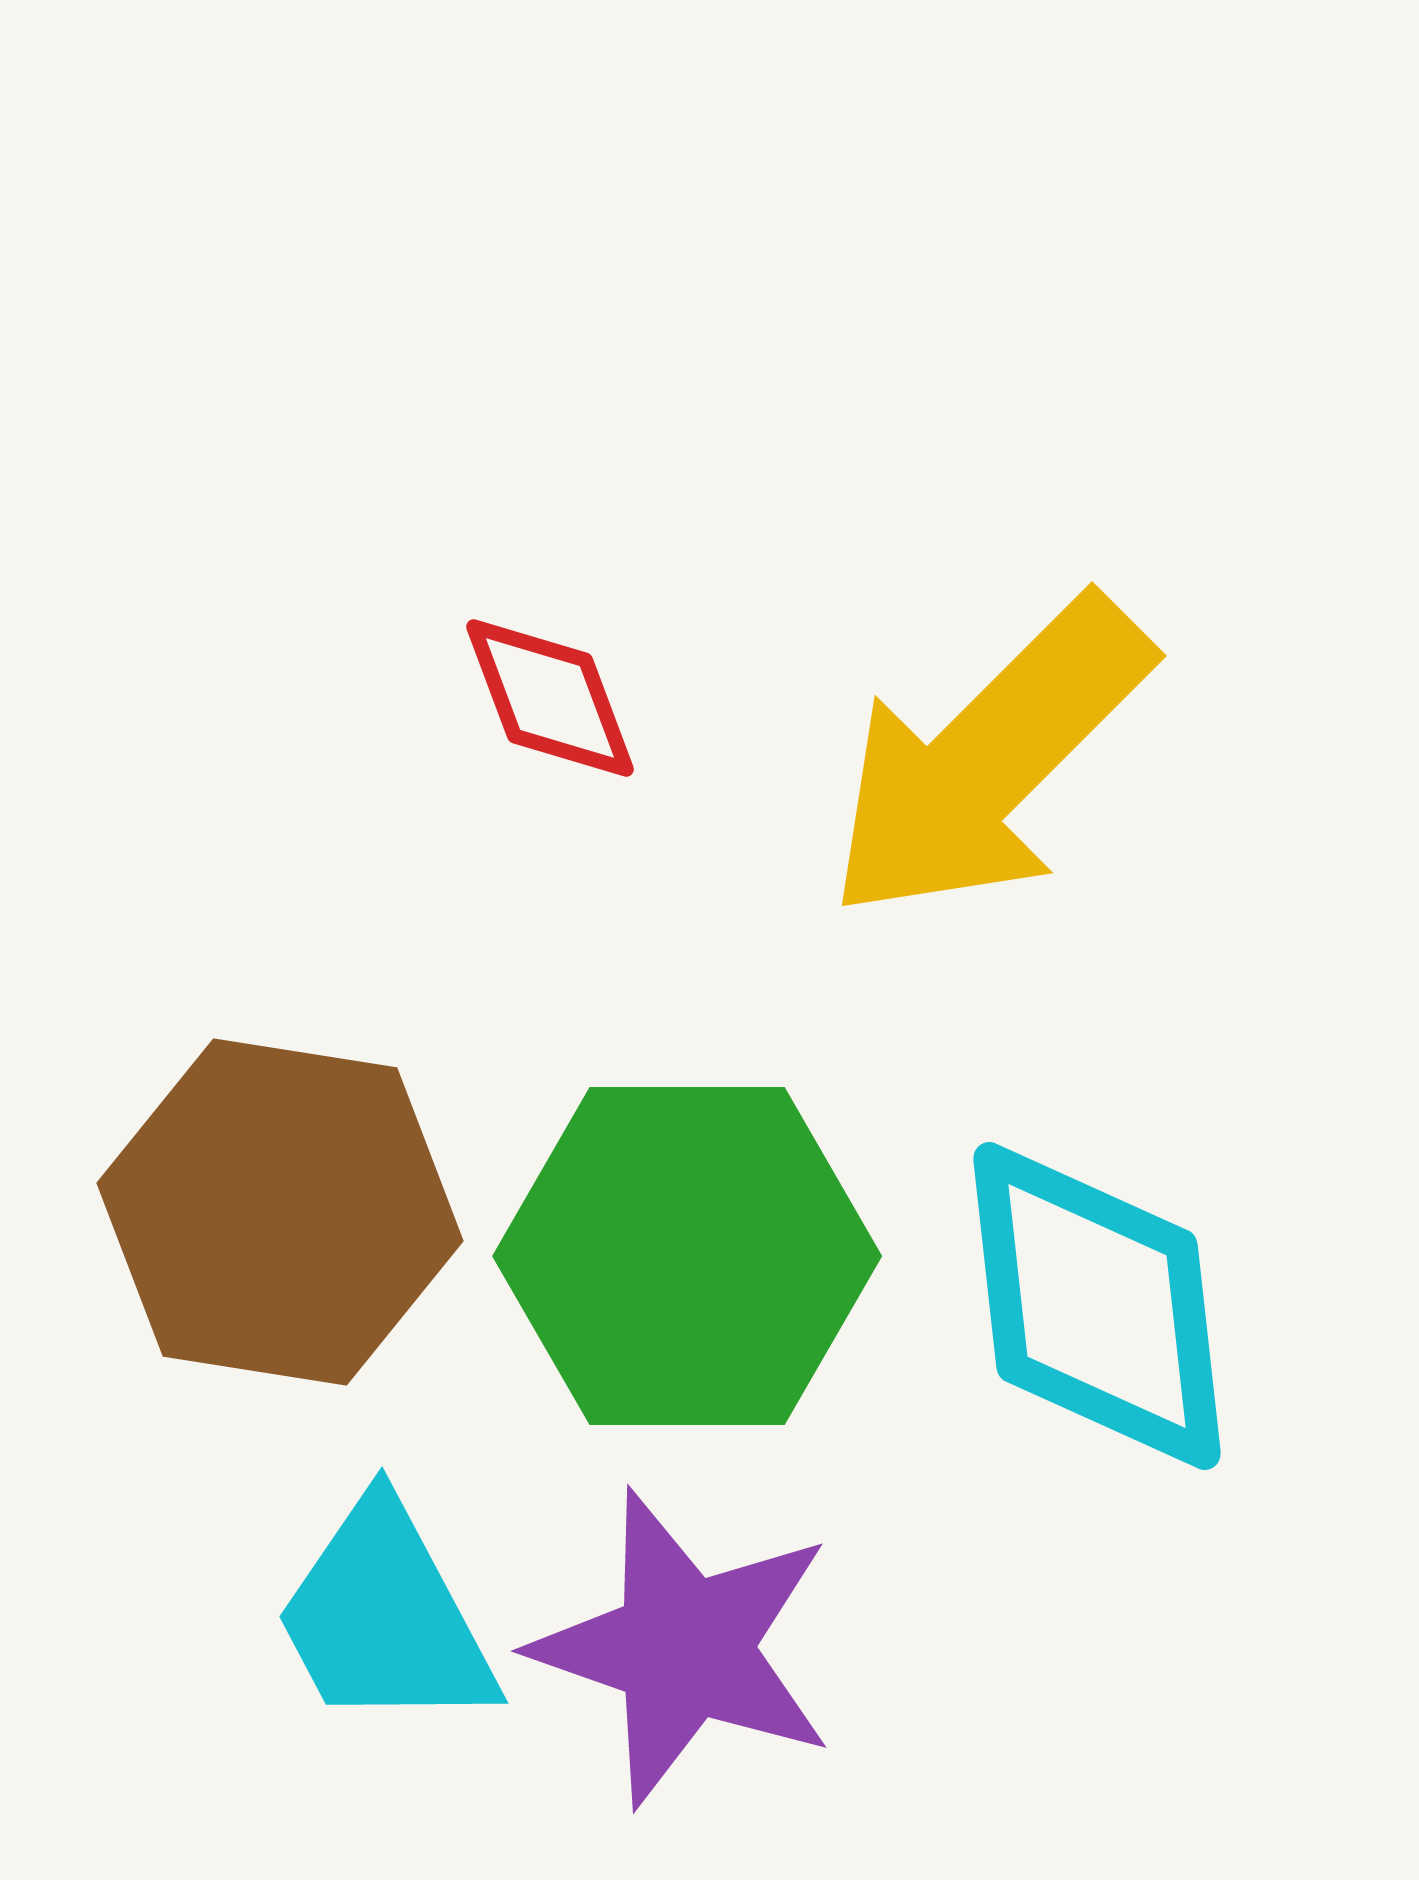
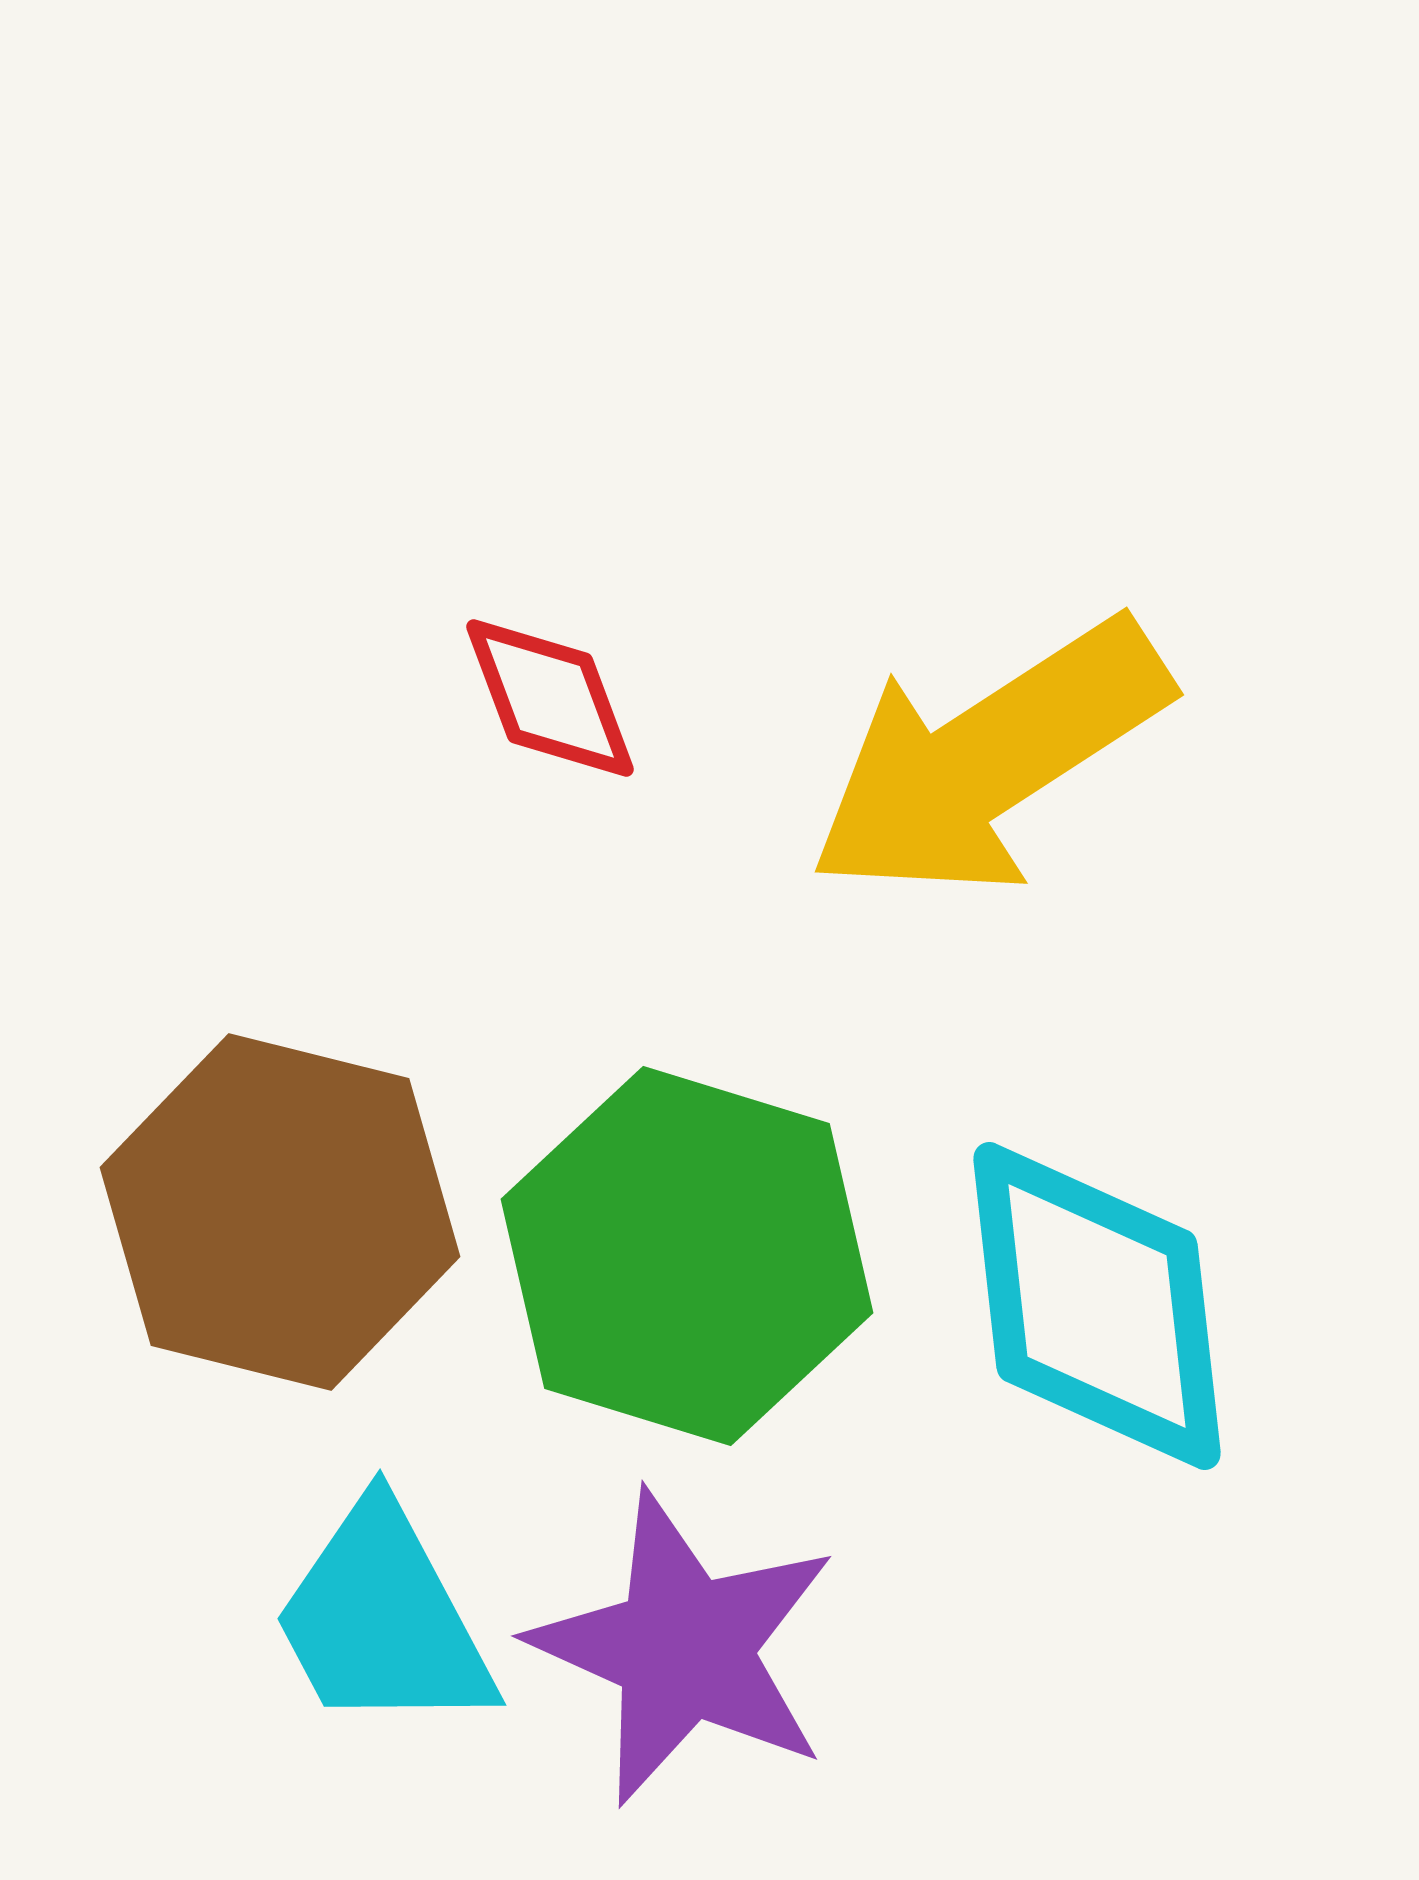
yellow arrow: rotated 12 degrees clockwise
brown hexagon: rotated 5 degrees clockwise
green hexagon: rotated 17 degrees clockwise
cyan trapezoid: moved 2 px left, 2 px down
purple star: rotated 5 degrees clockwise
